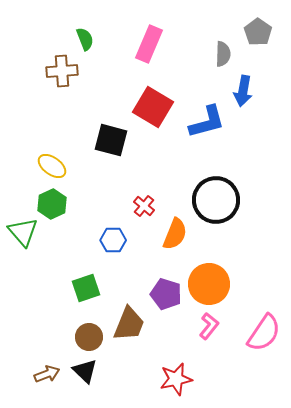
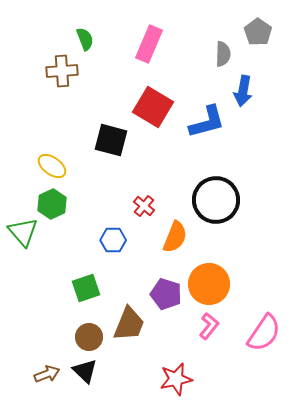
orange semicircle: moved 3 px down
